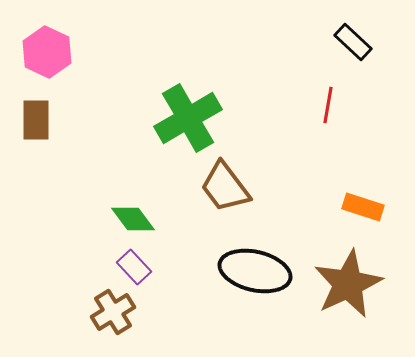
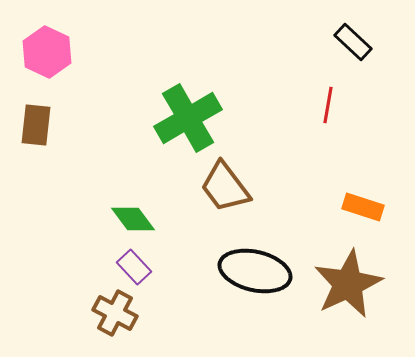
brown rectangle: moved 5 px down; rotated 6 degrees clockwise
brown cross: moved 2 px right, 1 px down; rotated 30 degrees counterclockwise
